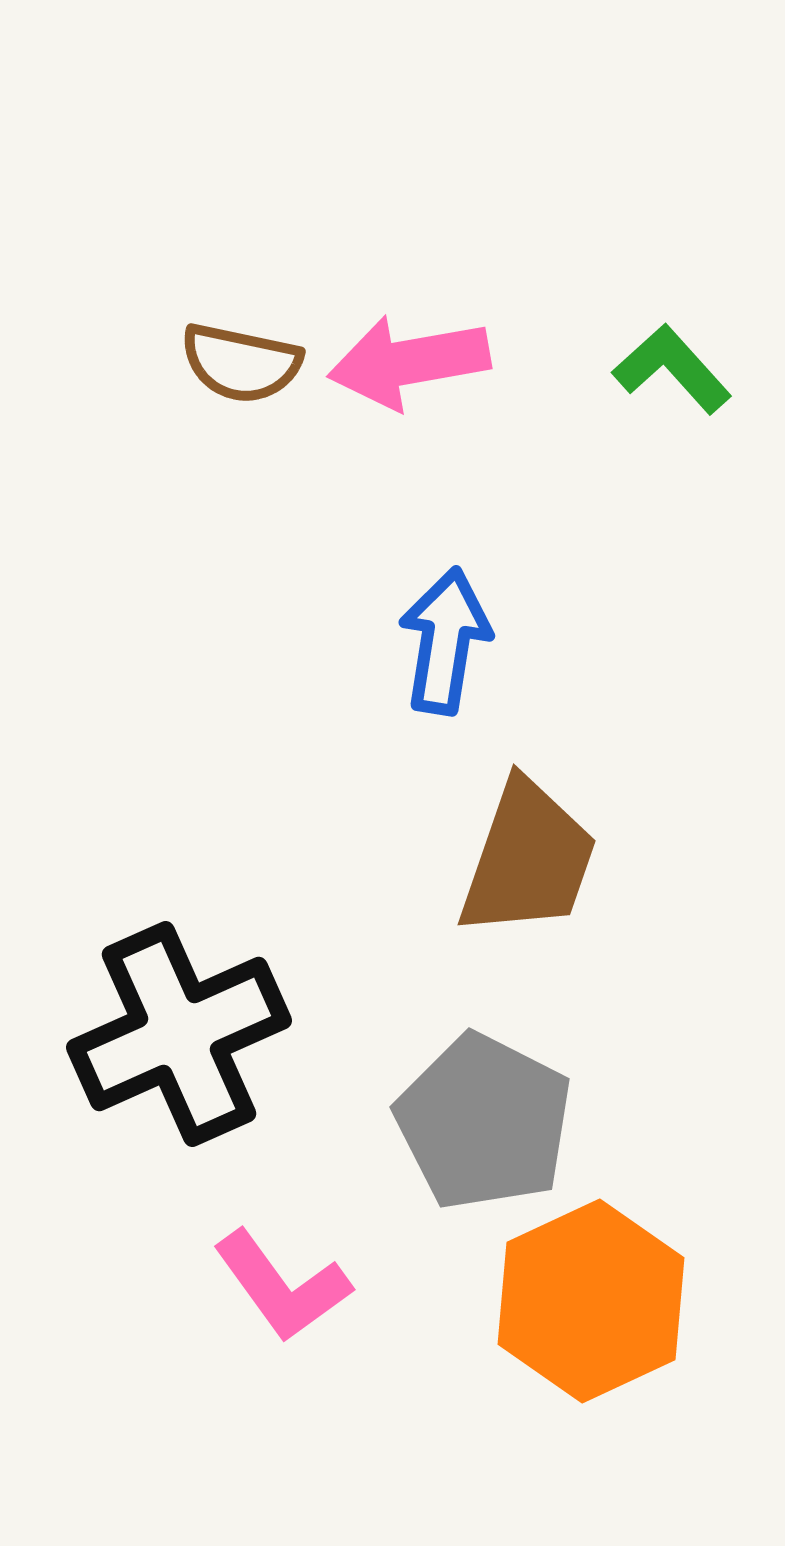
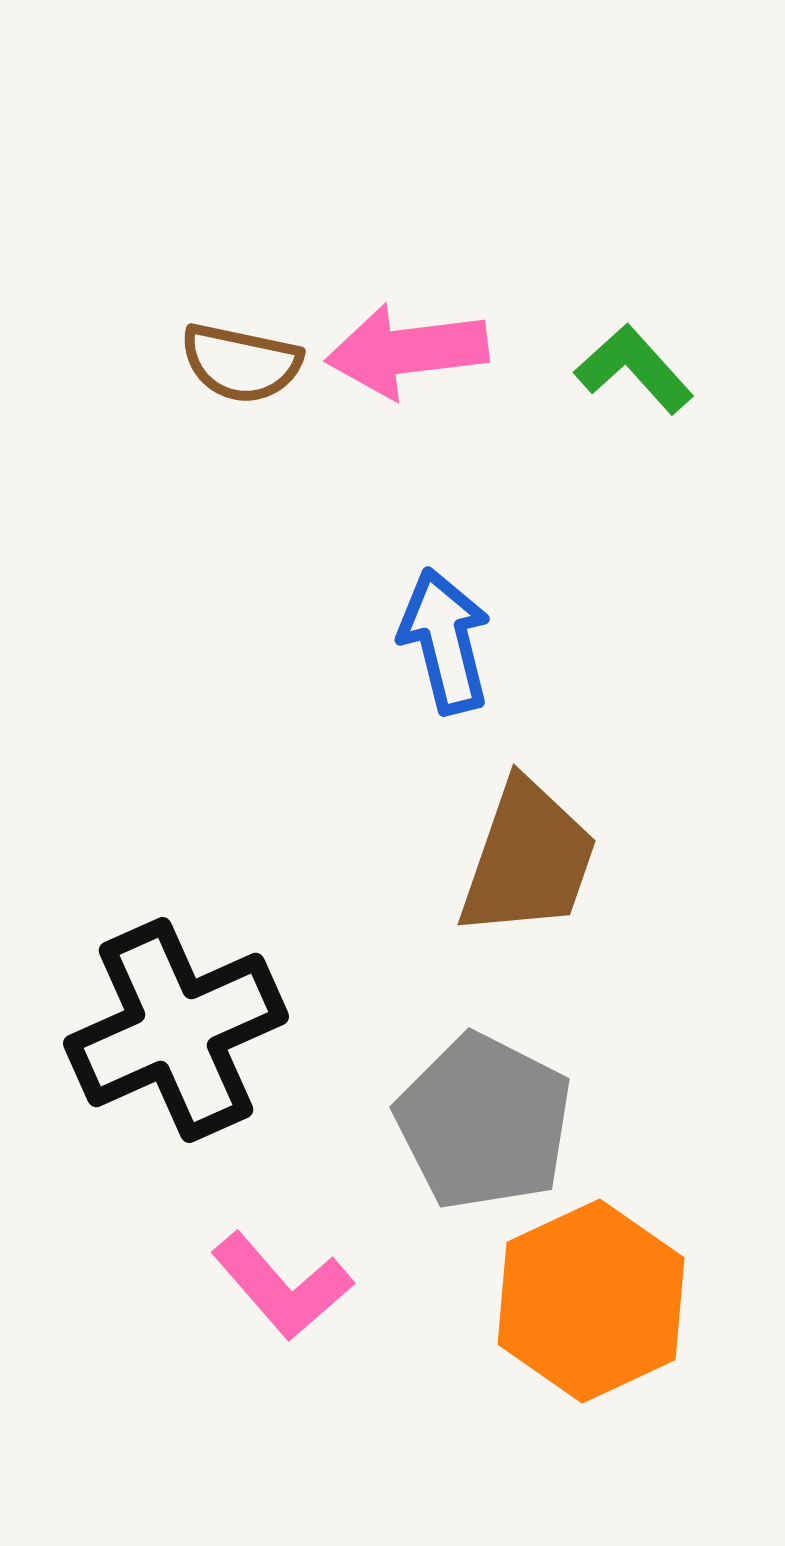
pink arrow: moved 2 px left, 11 px up; rotated 3 degrees clockwise
green L-shape: moved 38 px left
blue arrow: rotated 23 degrees counterclockwise
black cross: moved 3 px left, 4 px up
pink L-shape: rotated 5 degrees counterclockwise
